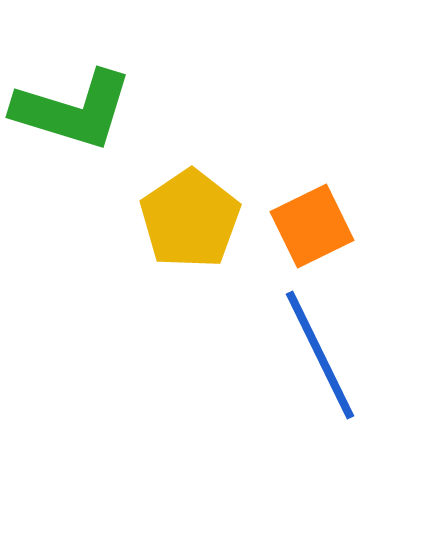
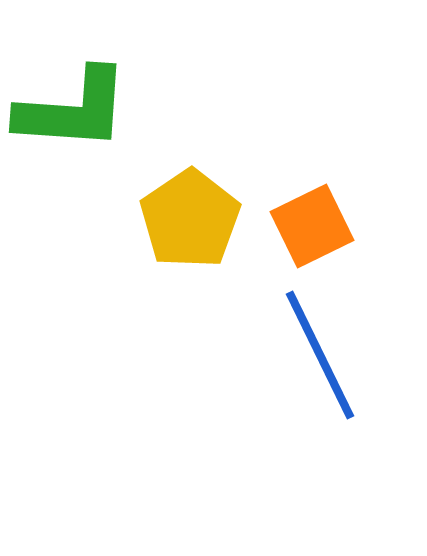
green L-shape: rotated 13 degrees counterclockwise
